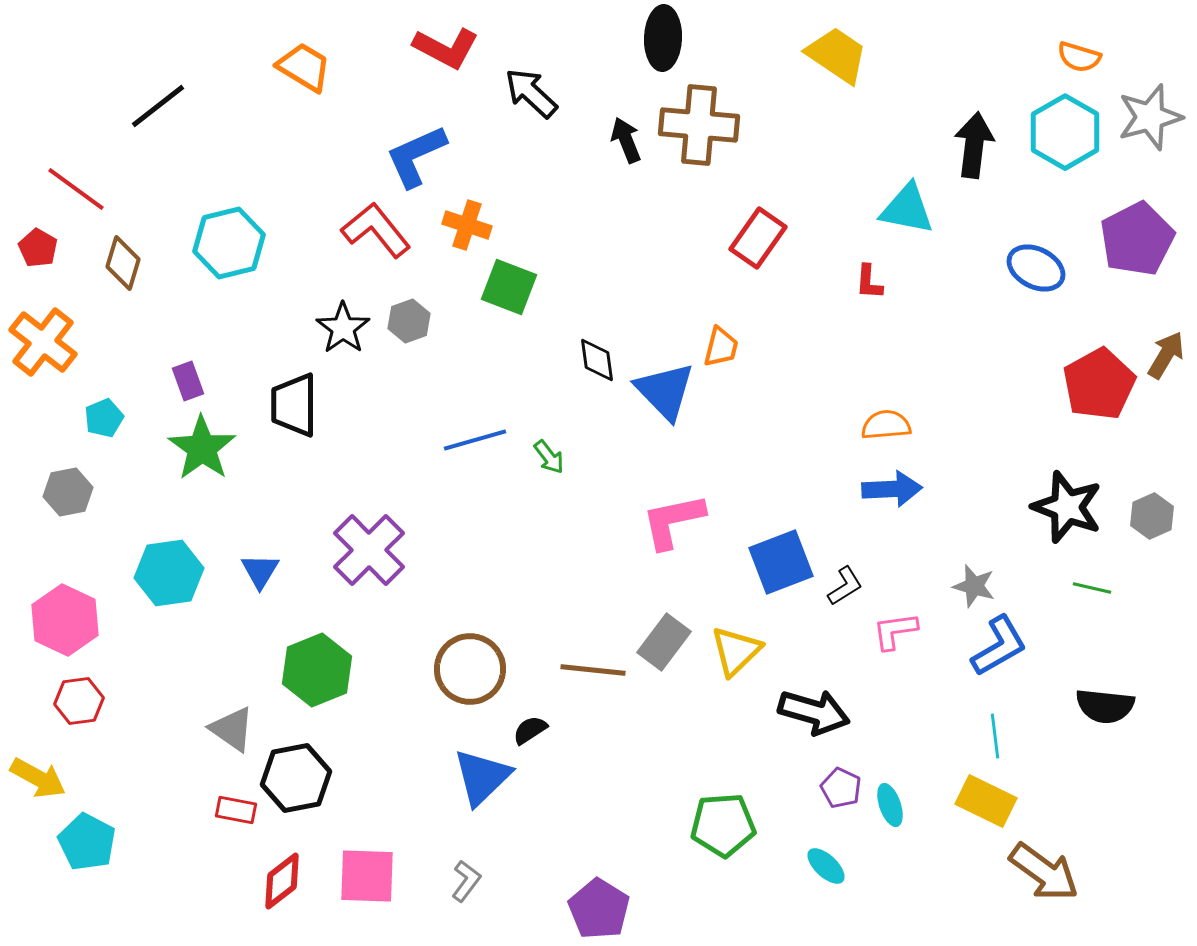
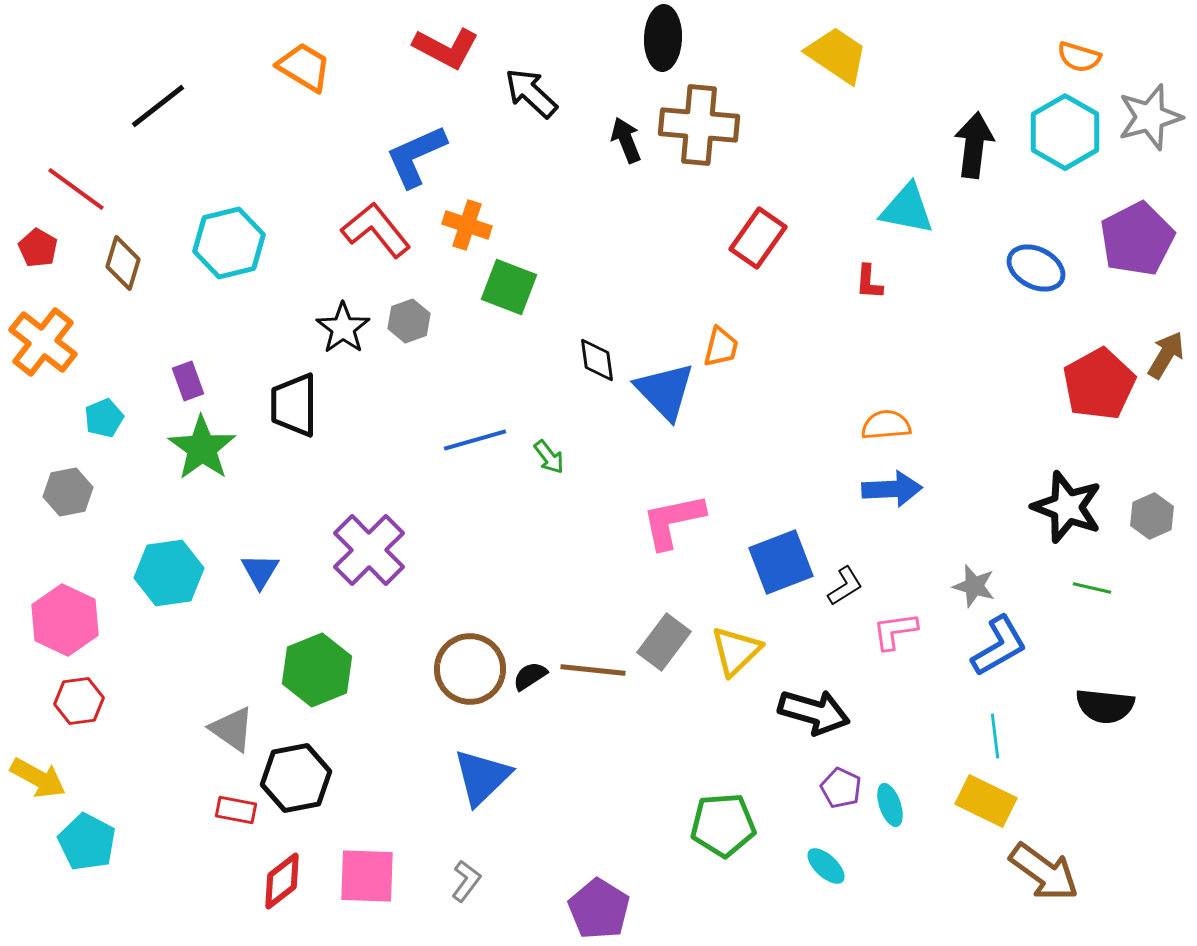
black semicircle at (530, 730): moved 54 px up
